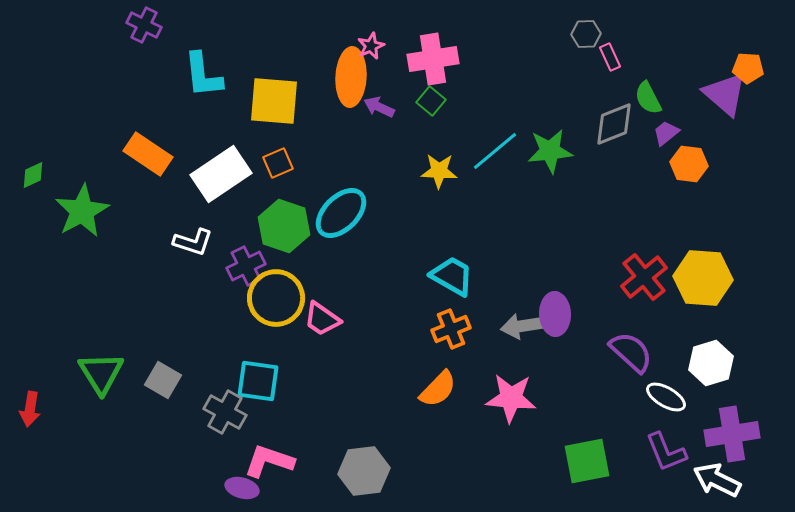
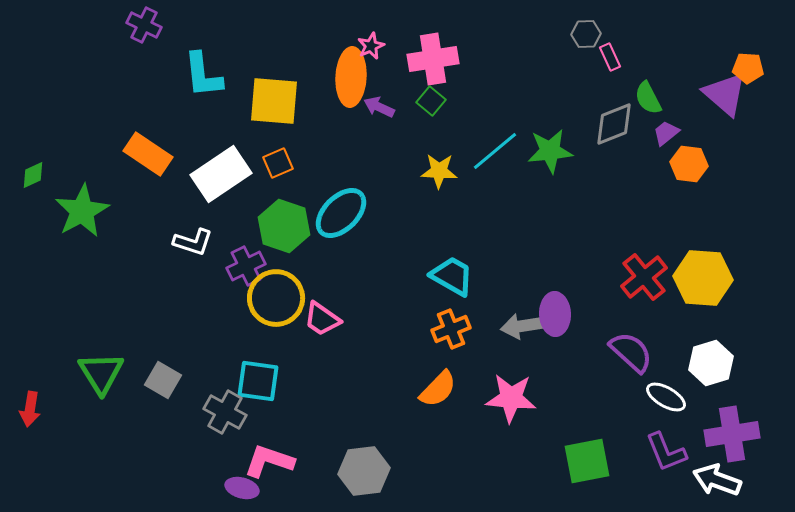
white arrow at (717, 480): rotated 6 degrees counterclockwise
